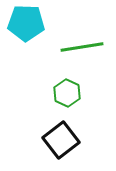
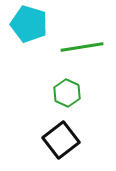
cyan pentagon: moved 3 px right, 1 px down; rotated 15 degrees clockwise
